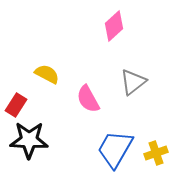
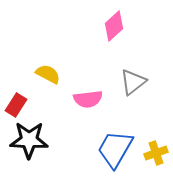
yellow semicircle: moved 1 px right
pink semicircle: rotated 68 degrees counterclockwise
